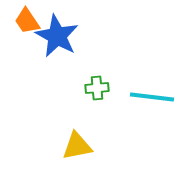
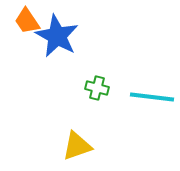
green cross: rotated 20 degrees clockwise
yellow triangle: rotated 8 degrees counterclockwise
